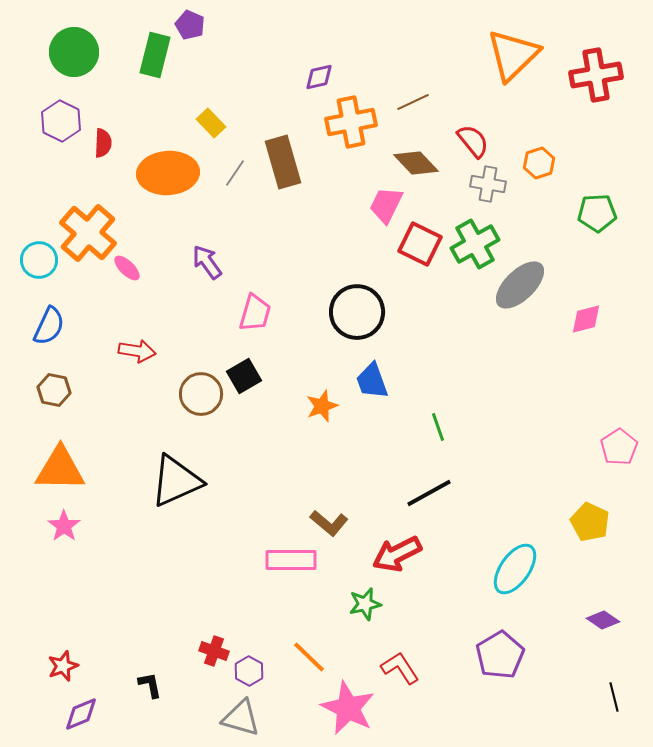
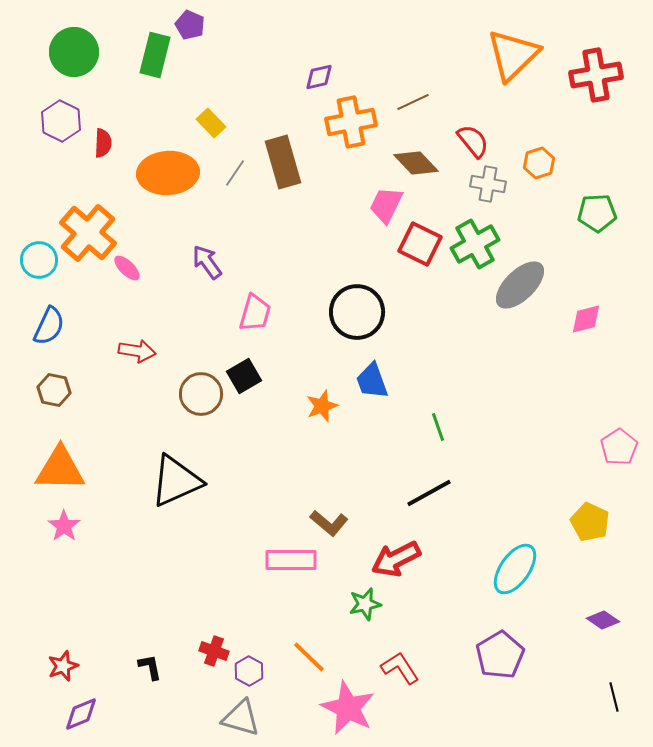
red arrow at (397, 554): moved 1 px left, 5 px down
black L-shape at (150, 685): moved 18 px up
